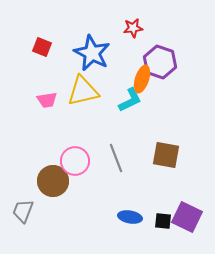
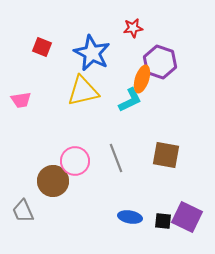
pink trapezoid: moved 26 px left
gray trapezoid: rotated 45 degrees counterclockwise
